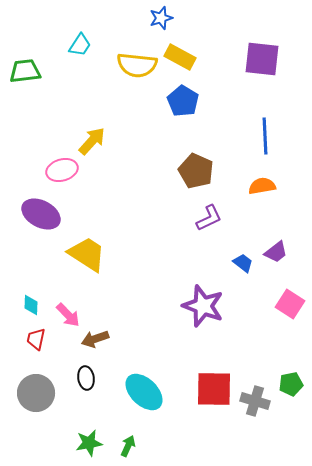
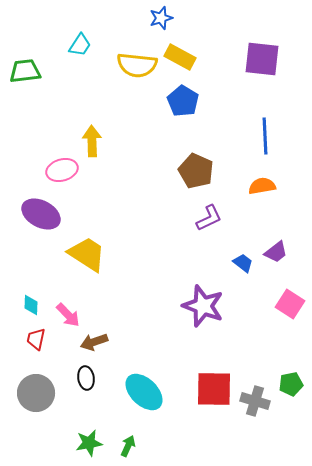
yellow arrow: rotated 44 degrees counterclockwise
brown arrow: moved 1 px left, 3 px down
